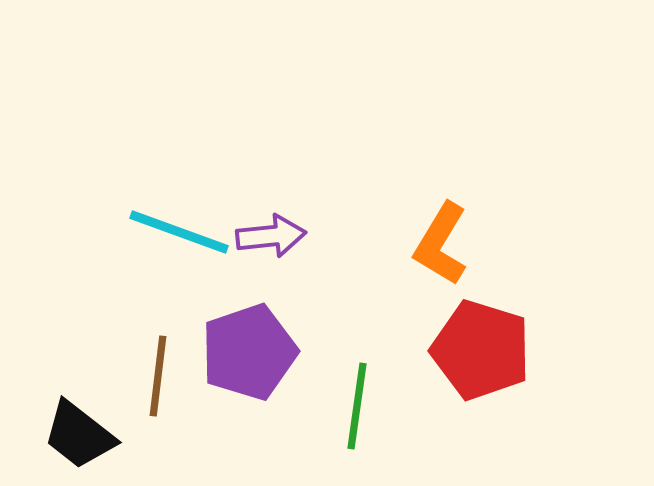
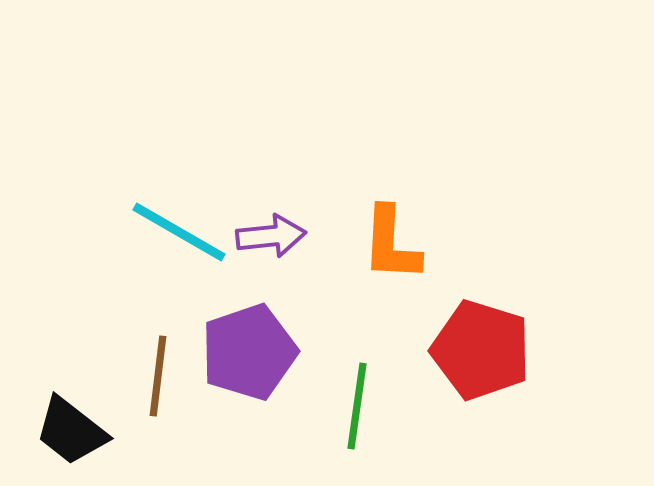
cyan line: rotated 10 degrees clockwise
orange L-shape: moved 50 px left; rotated 28 degrees counterclockwise
black trapezoid: moved 8 px left, 4 px up
